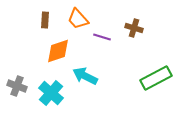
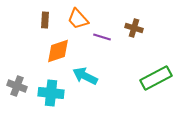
cyan cross: rotated 35 degrees counterclockwise
